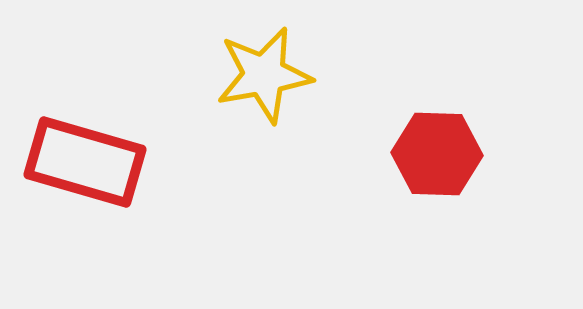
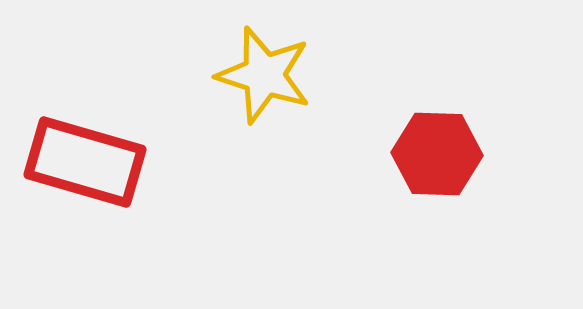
yellow star: rotated 28 degrees clockwise
